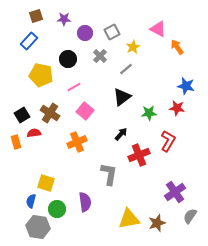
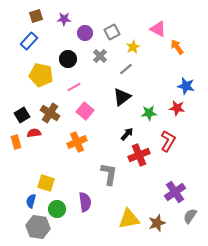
black arrow: moved 6 px right
